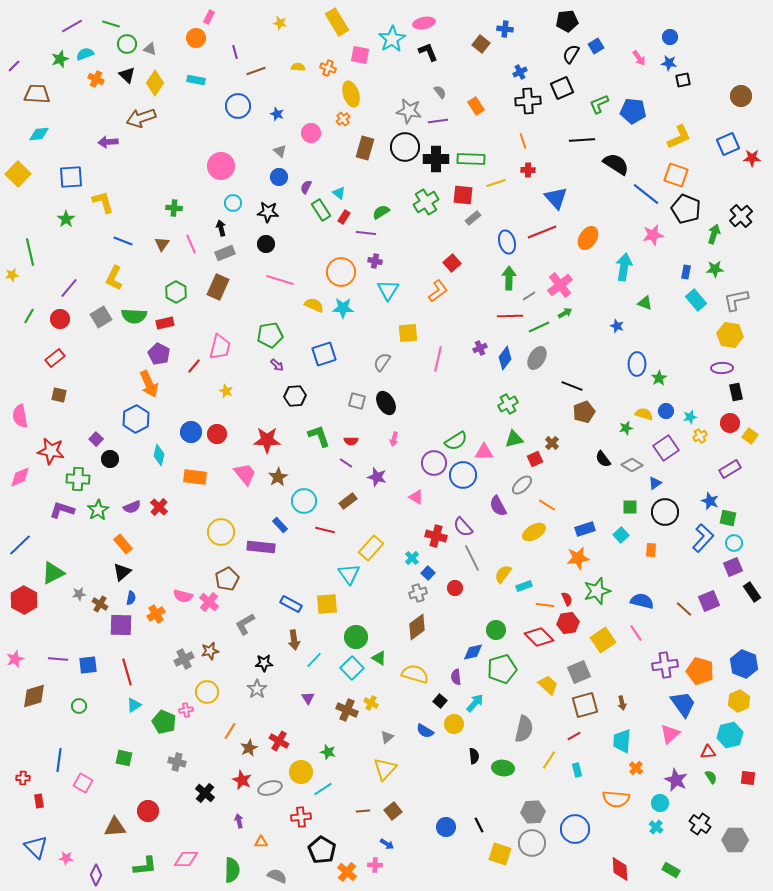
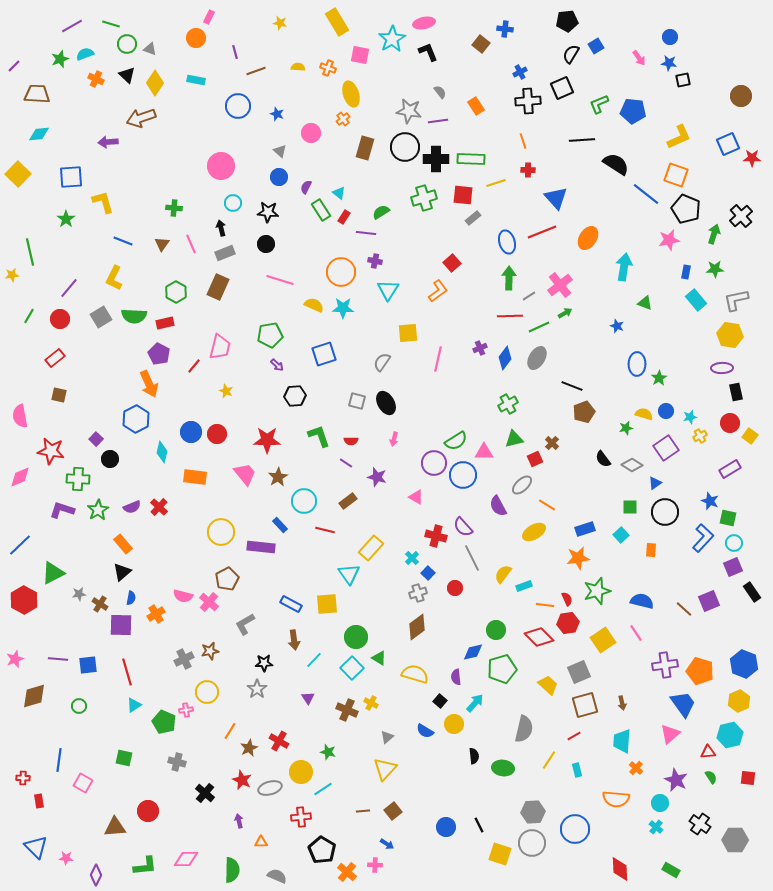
green cross at (426, 202): moved 2 px left, 4 px up; rotated 15 degrees clockwise
pink star at (653, 235): moved 16 px right, 5 px down
cyan diamond at (159, 455): moved 3 px right, 3 px up
